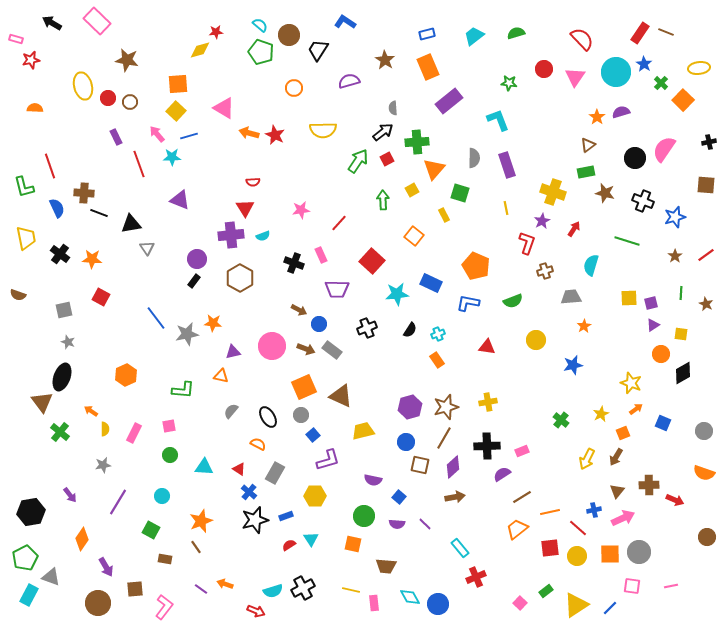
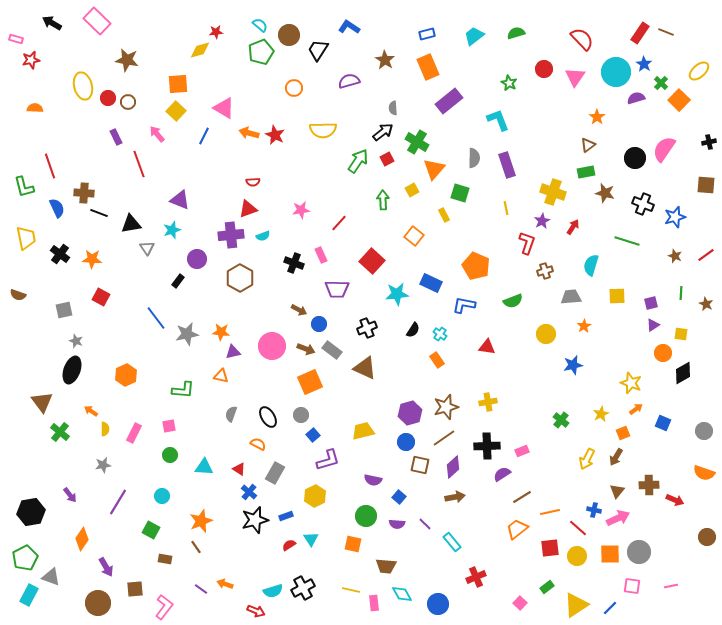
blue L-shape at (345, 22): moved 4 px right, 5 px down
green pentagon at (261, 52): rotated 30 degrees clockwise
yellow ellipse at (699, 68): moved 3 px down; rotated 35 degrees counterclockwise
green star at (509, 83): rotated 21 degrees clockwise
orange square at (683, 100): moved 4 px left
brown circle at (130, 102): moved 2 px left
purple semicircle at (621, 112): moved 15 px right, 14 px up
blue line at (189, 136): moved 15 px right; rotated 48 degrees counterclockwise
green cross at (417, 142): rotated 35 degrees clockwise
cyan star at (172, 157): moved 73 px down; rotated 18 degrees counterclockwise
black cross at (643, 201): moved 3 px down
red triangle at (245, 208): moved 3 px right, 1 px down; rotated 42 degrees clockwise
red arrow at (574, 229): moved 1 px left, 2 px up
brown star at (675, 256): rotated 16 degrees counterclockwise
black rectangle at (194, 281): moved 16 px left
yellow square at (629, 298): moved 12 px left, 2 px up
blue L-shape at (468, 303): moved 4 px left, 2 px down
orange star at (213, 323): moved 8 px right, 9 px down
black semicircle at (410, 330): moved 3 px right
cyan cross at (438, 334): moved 2 px right; rotated 32 degrees counterclockwise
yellow circle at (536, 340): moved 10 px right, 6 px up
gray star at (68, 342): moved 8 px right, 1 px up
orange circle at (661, 354): moved 2 px right, 1 px up
black ellipse at (62, 377): moved 10 px right, 7 px up
orange square at (304, 387): moved 6 px right, 5 px up
brown triangle at (341, 396): moved 24 px right, 28 px up
purple hexagon at (410, 407): moved 6 px down
gray semicircle at (231, 411): moved 3 px down; rotated 21 degrees counterclockwise
brown line at (444, 438): rotated 25 degrees clockwise
yellow hexagon at (315, 496): rotated 25 degrees counterclockwise
blue cross at (594, 510): rotated 24 degrees clockwise
green circle at (364, 516): moved 2 px right
pink arrow at (623, 518): moved 5 px left
cyan rectangle at (460, 548): moved 8 px left, 6 px up
green rectangle at (546, 591): moved 1 px right, 4 px up
cyan diamond at (410, 597): moved 8 px left, 3 px up
